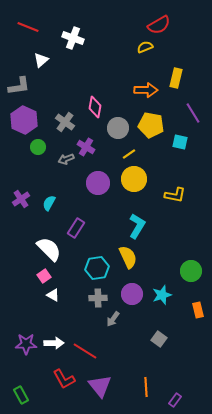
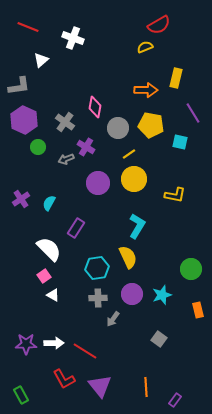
green circle at (191, 271): moved 2 px up
